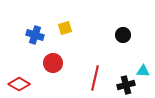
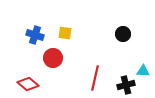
yellow square: moved 5 px down; rotated 24 degrees clockwise
black circle: moved 1 px up
red circle: moved 5 px up
red diamond: moved 9 px right; rotated 10 degrees clockwise
